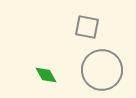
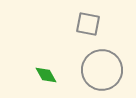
gray square: moved 1 px right, 3 px up
